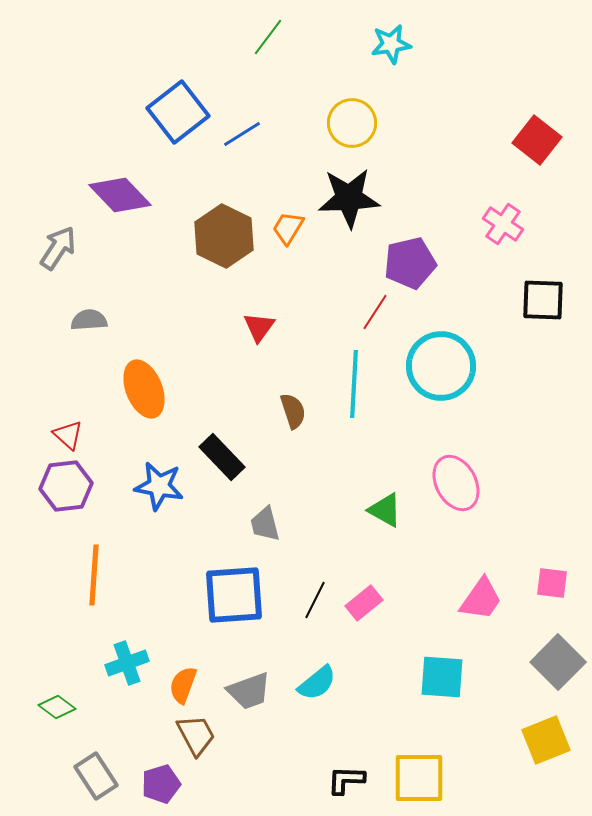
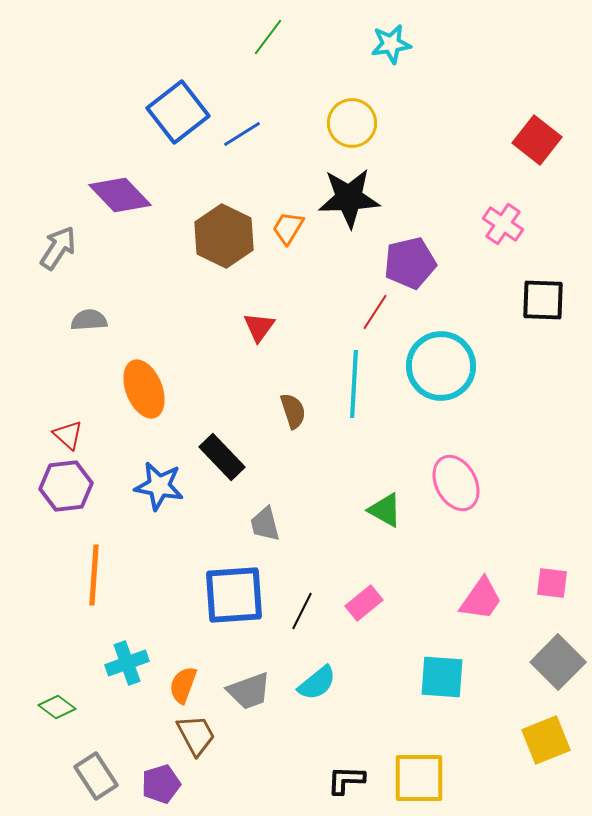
black line at (315, 600): moved 13 px left, 11 px down
